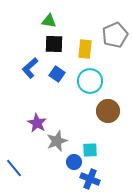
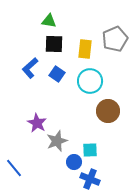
gray pentagon: moved 4 px down
